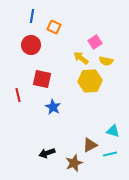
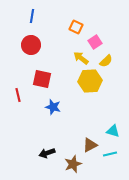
orange square: moved 22 px right
yellow semicircle: rotated 56 degrees counterclockwise
blue star: rotated 14 degrees counterclockwise
brown star: moved 1 px left, 1 px down
